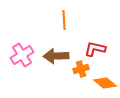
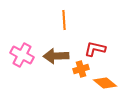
pink cross: rotated 30 degrees counterclockwise
